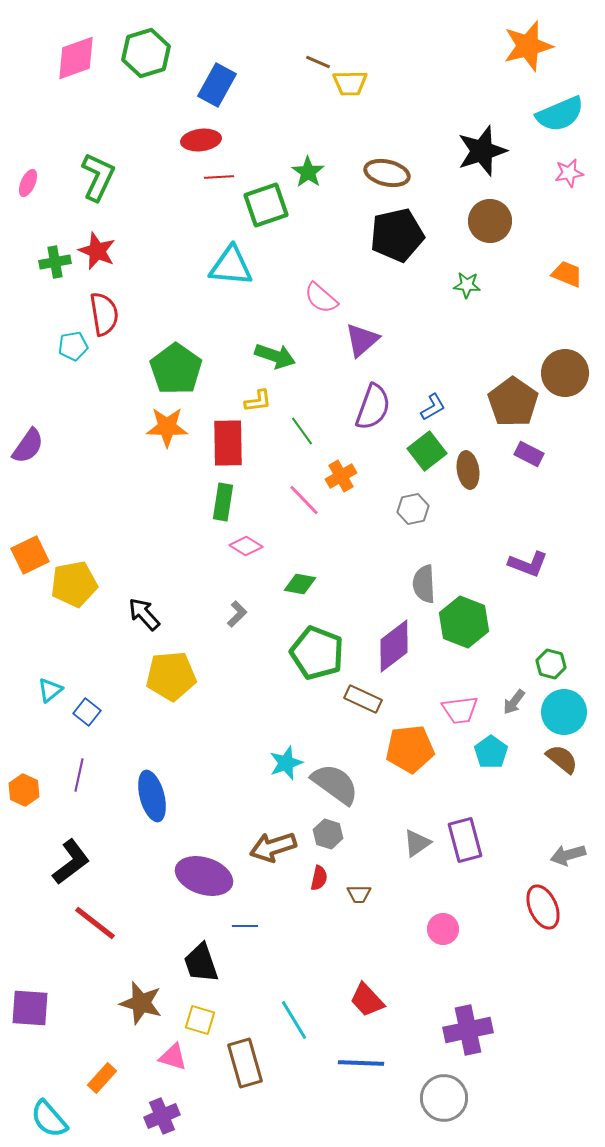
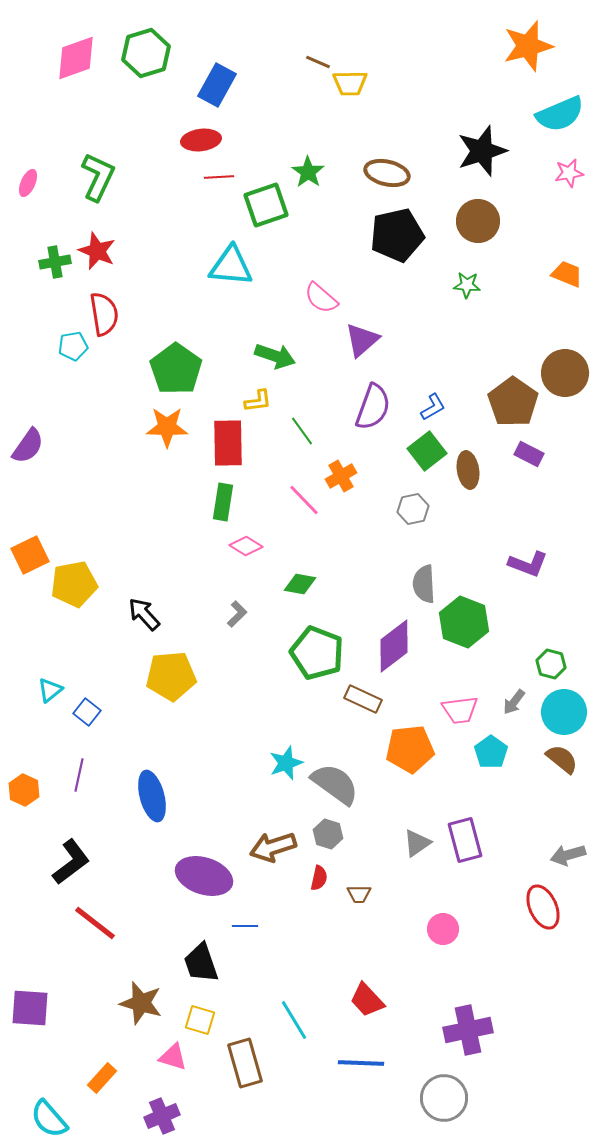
brown circle at (490, 221): moved 12 px left
